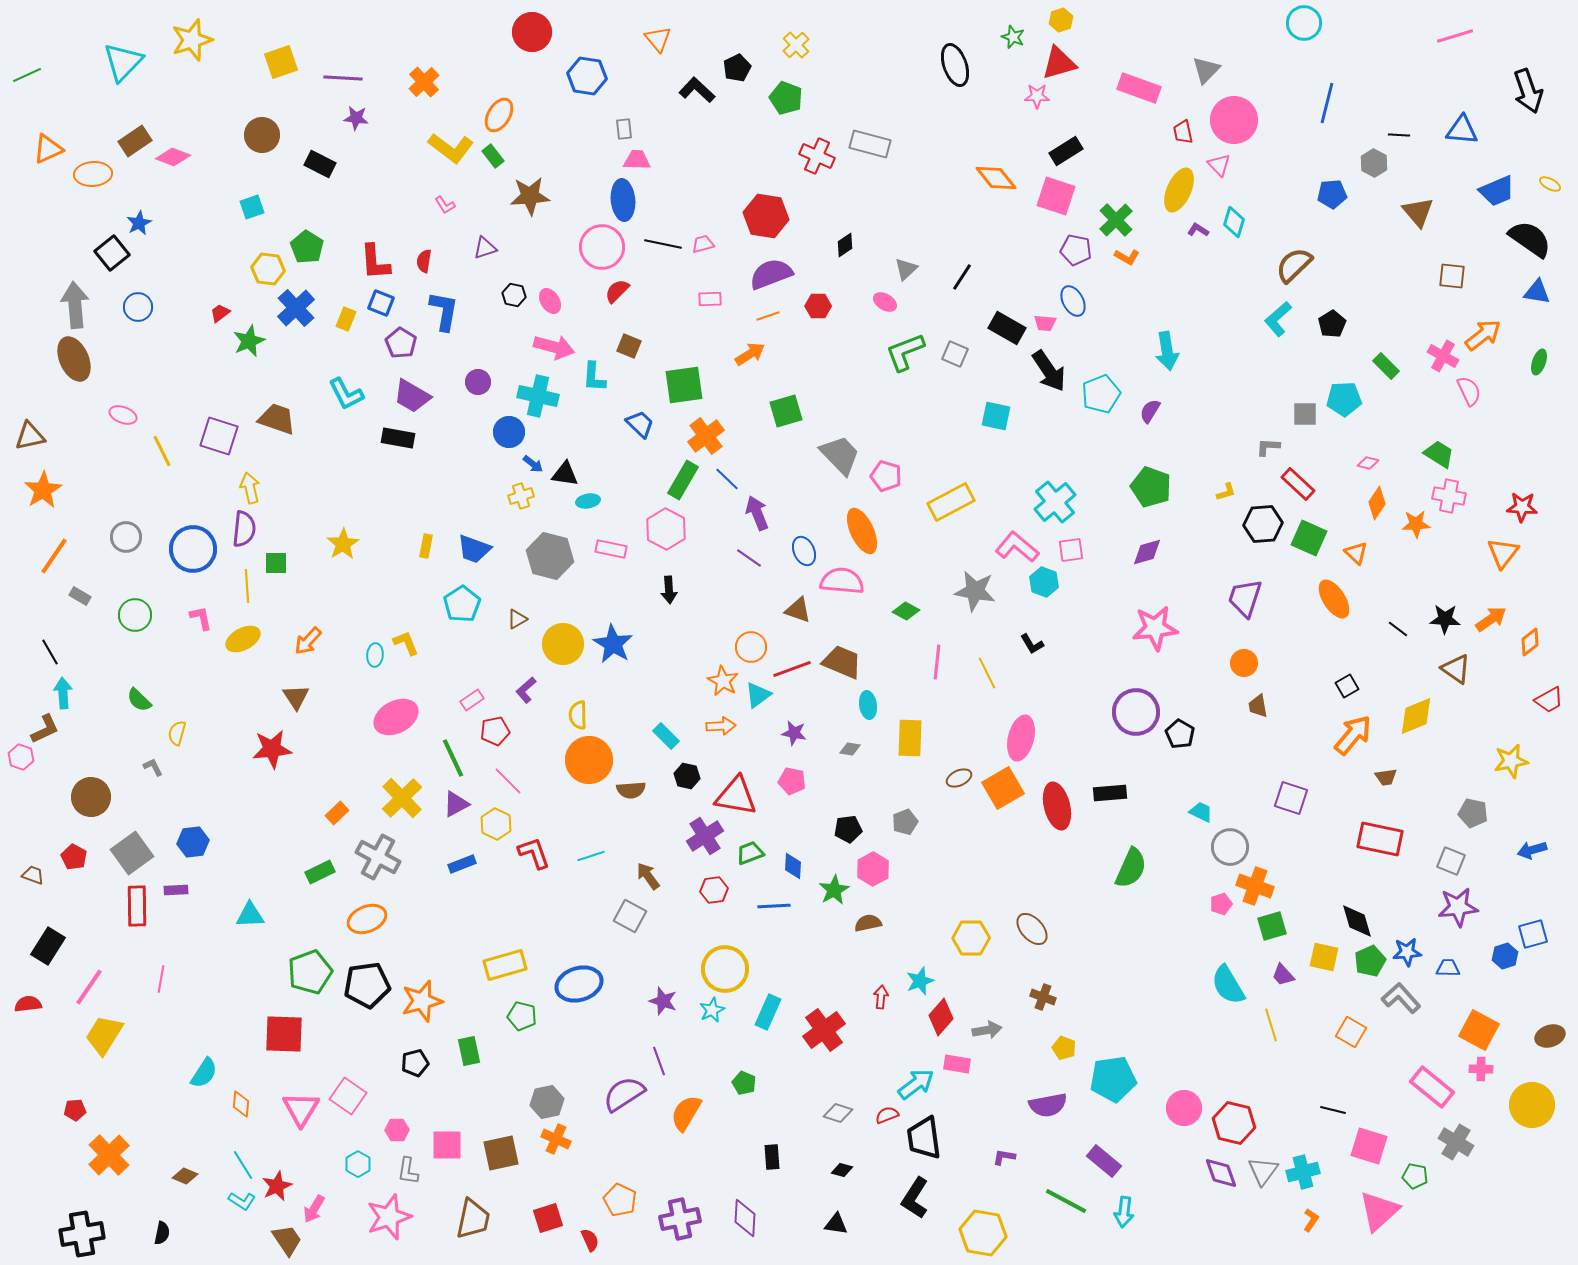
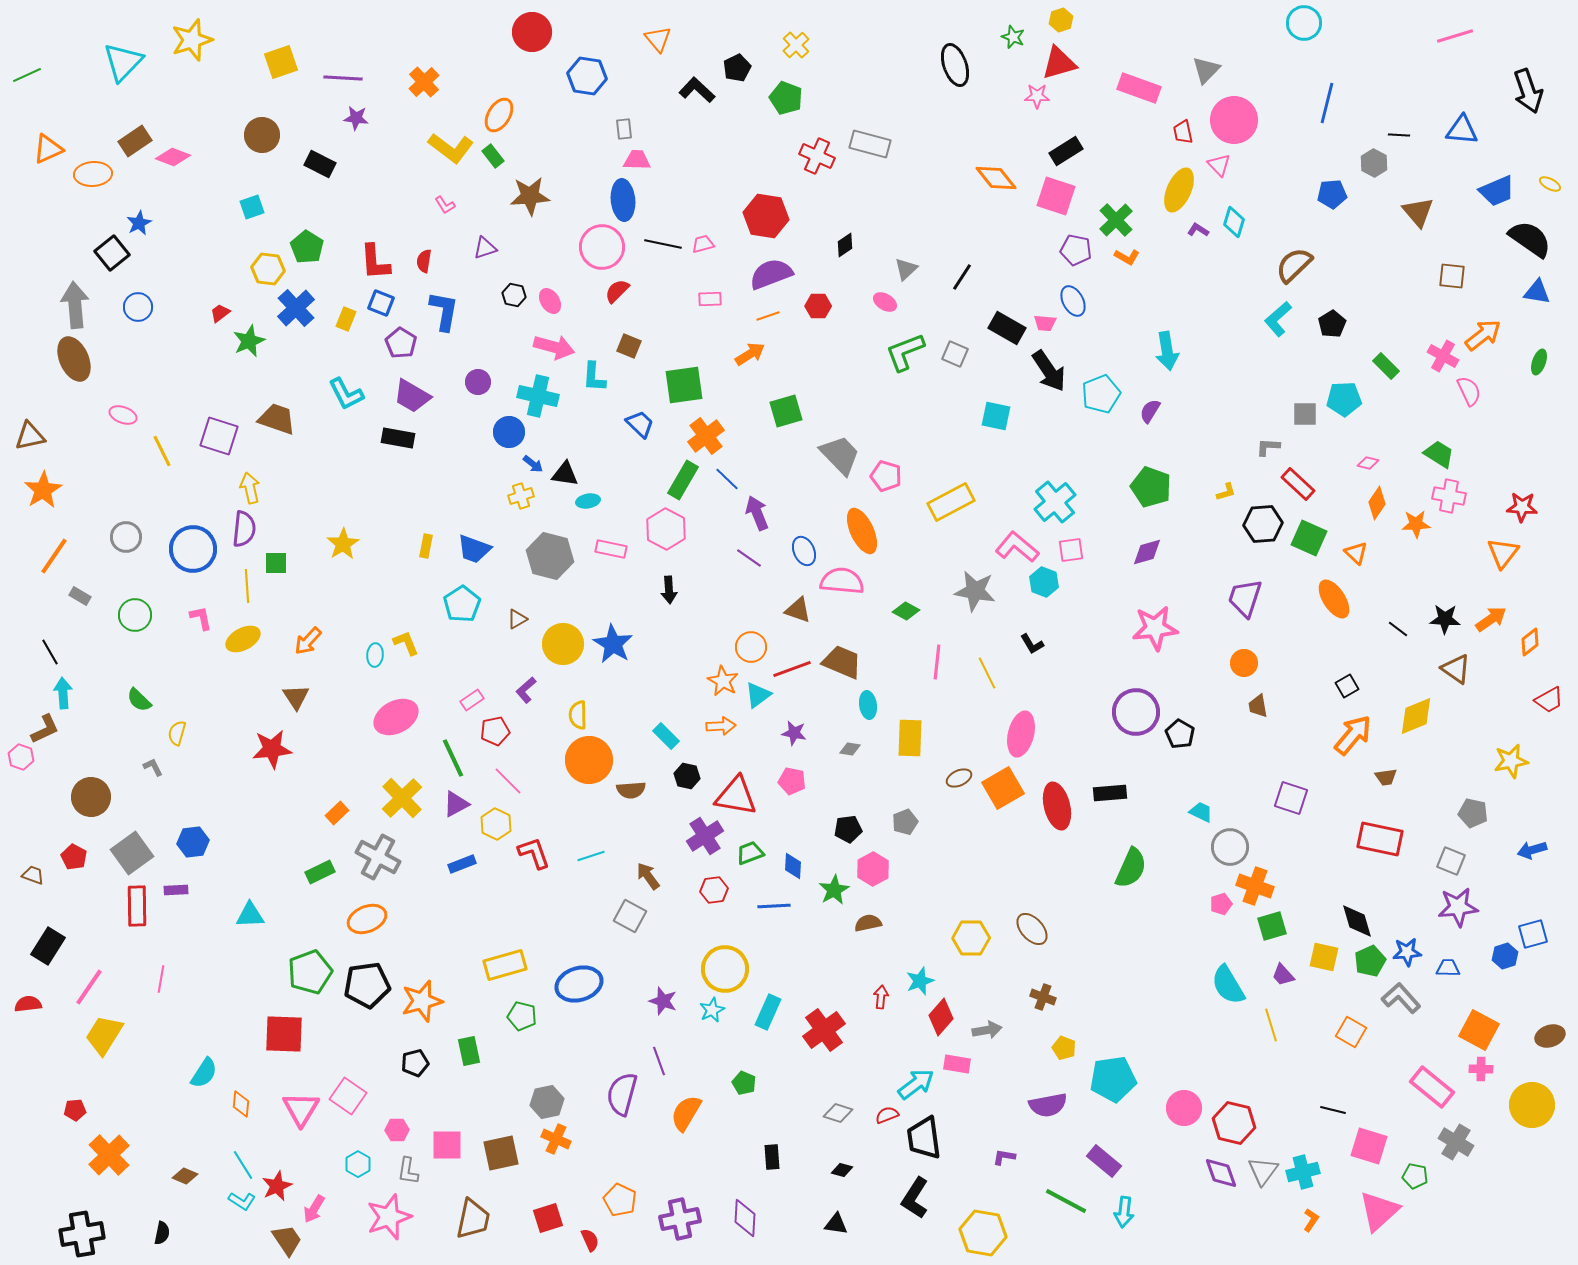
pink ellipse at (1021, 738): moved 4 px up
purple semicircle at (624, 1094): moved 2 px left; rotated 42 degrees counterclockwise
